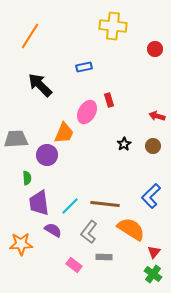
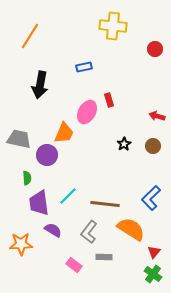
black arrow: rotated 124 degrees counterclockwise
gray trapezoid: moved 3 px right; rotated 15 degrees clockwise
blue L-shape: moved 2 px down
cyan line: moved 2 px left, 10 px up
